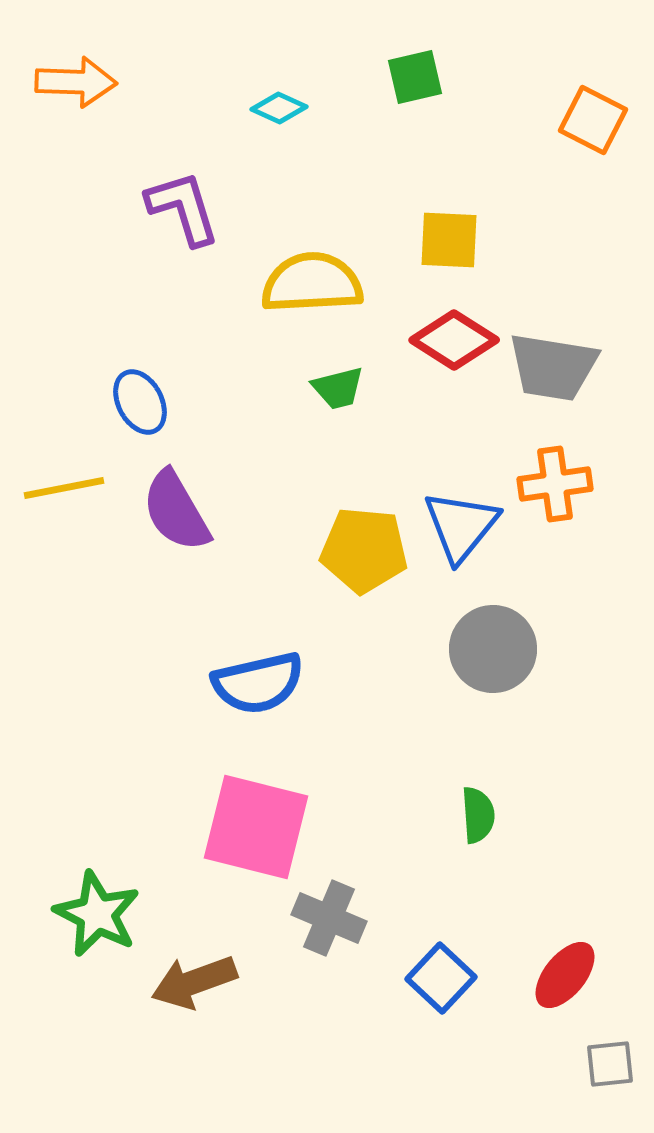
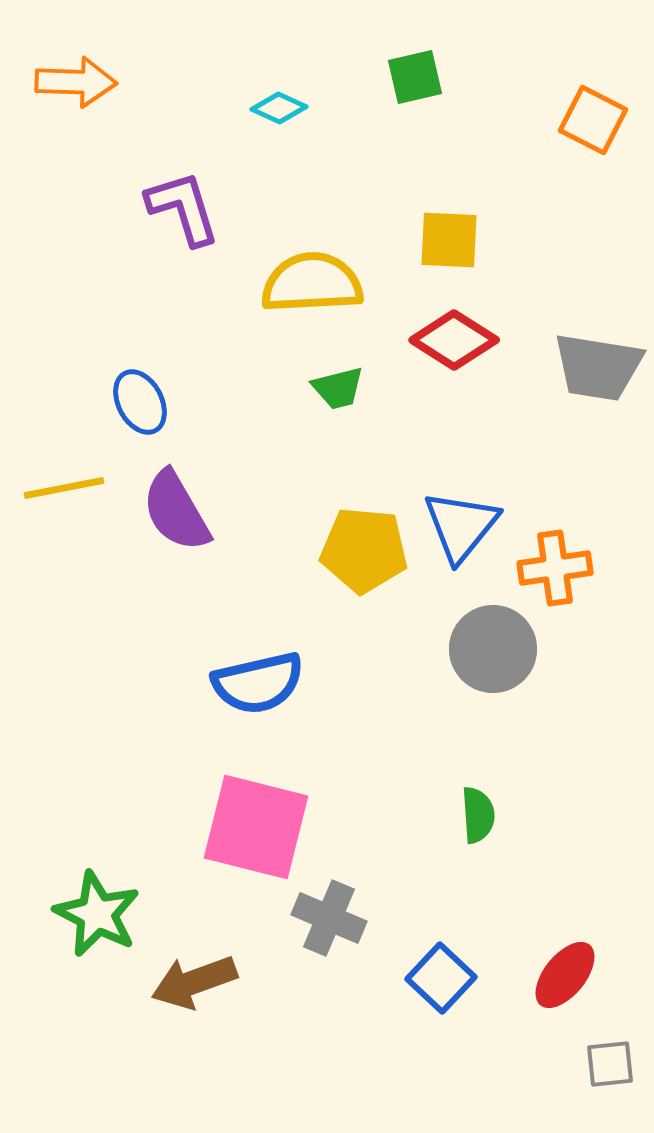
gray trapezoid: moved 45 px right
orange cross: moved 84 px down
